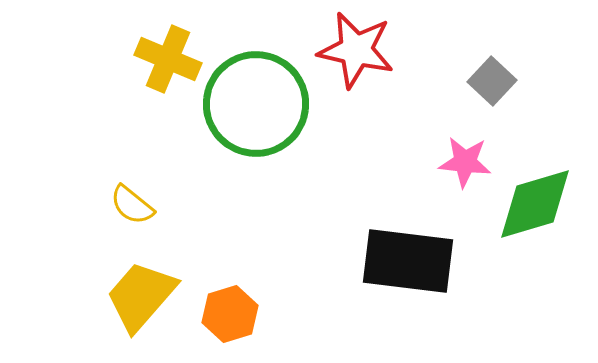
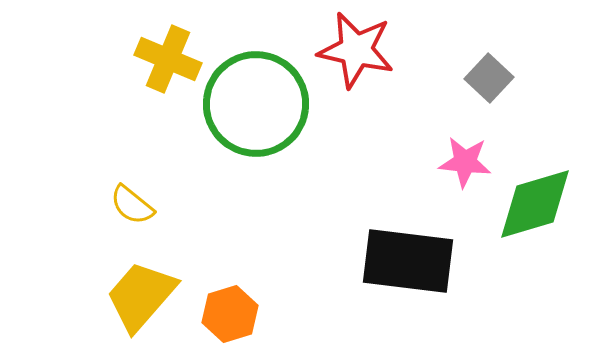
gray square: moved 3 px left, 3 px up
